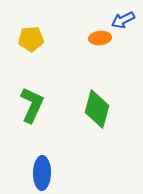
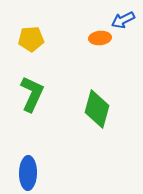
green L-shape: moved 11 px up
blue ellipse: moved 14 px left
